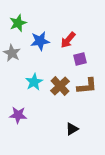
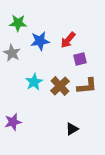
green star: rotated 24 degrees clockwise
purple star: moved 5 px left, 7 px down; rotated 18 degrees counterclockwise
